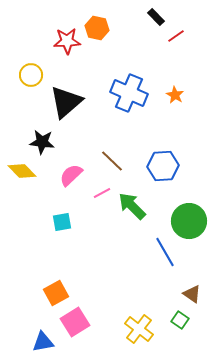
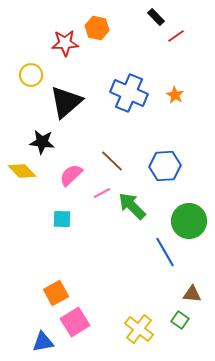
red star: moved 2 px left, 2 px down
blue hexagon: moved 2 px right
cyan square: moved 3 px up; rotated 12 degrees clockwise
brown triangle: rotated 30 degrees counterclockwise
